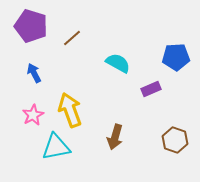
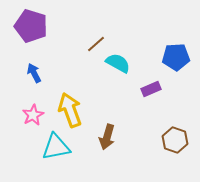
brown line: moved 24 px right, 6 px down
brown arrow: moved 8 px left
